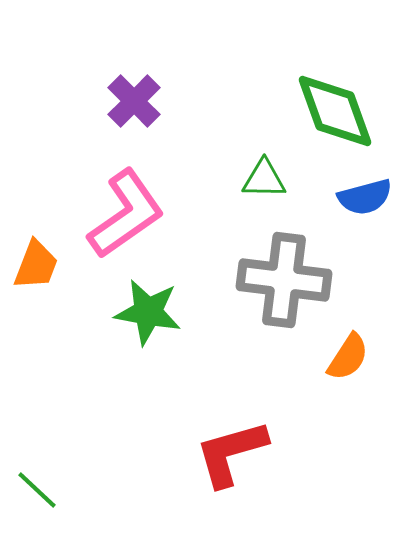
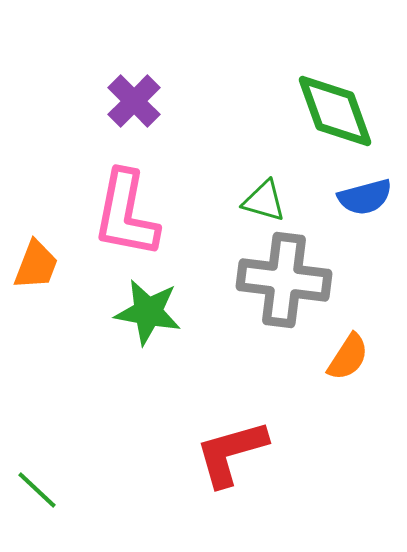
green triangle: moved 22 px down; rotated 15 degrees clockwise
pink L-shape: rotated 136 degrees clockwise
